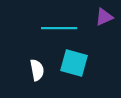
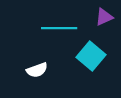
cyan square: moved 17 px right, 7 px up; rotated 24 degrees clockwise
white semicircle: rotated 80 degrees clockwise
